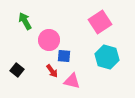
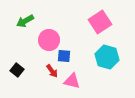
green arrow: rotated 90 degrees counterclockwise
